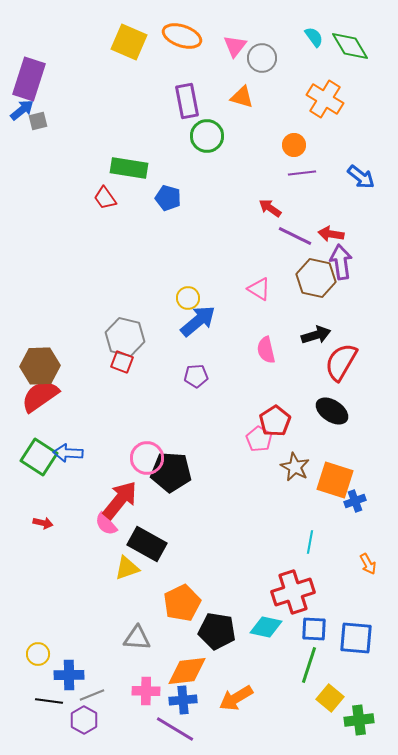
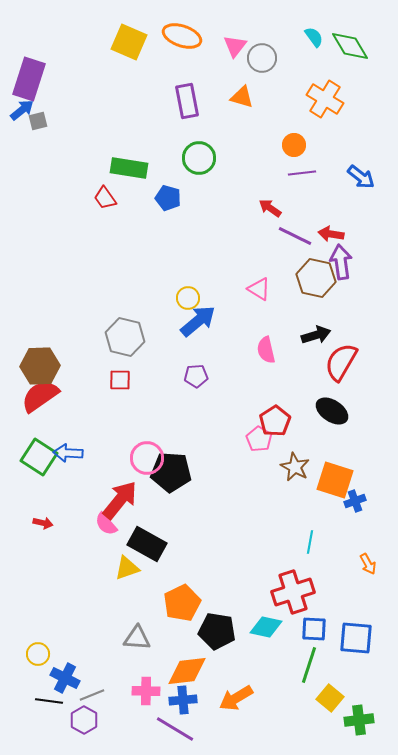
green circle at (207, 136): moved 8 px left, 22 px down
red square at (122, 362): moved 2 px left, 18 px down; rotated 20 degrees counterclockwise
blue cross at (69, 675): moved 4 px left, 3 px down; rotated 28 degrees clockwise
